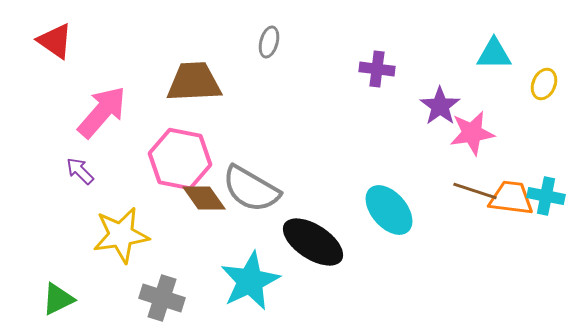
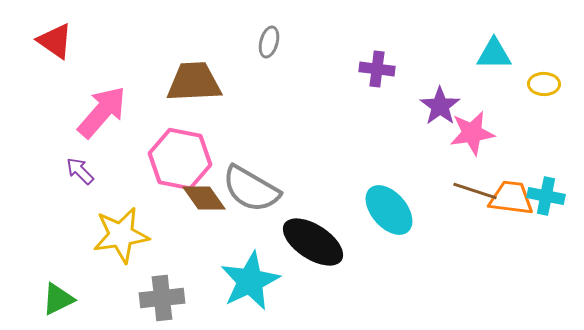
yellow ellipse: rotated 68 degrees clockwise
gray cross: rotated 24 degrees counterclockwise
